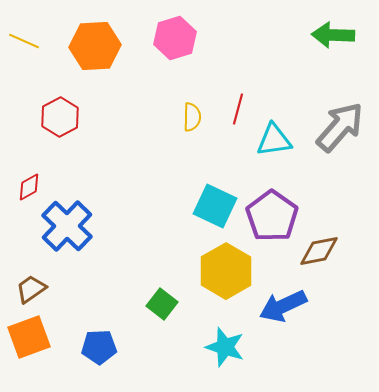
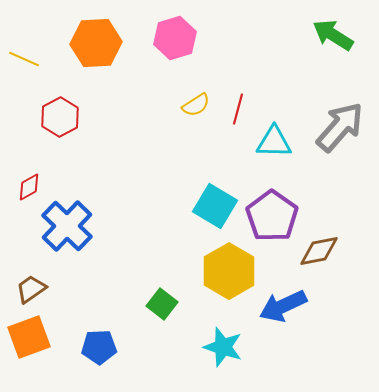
green arrow: rotated 30 degrees clockwise
yellow line: moved 18 px down
orange hexagon: moved 1 px right, 3 px up
yellow semicircle: moved 4 px right, 12 px up; rotated 56 degrees clockwise
cyan triangle: moved 2 px down; rotated 9 degrees clockwise
cyan square: rotated 6 degrees clockwise
yellow hexagon: moved 3 px right
cyan star: moved 2 px left
